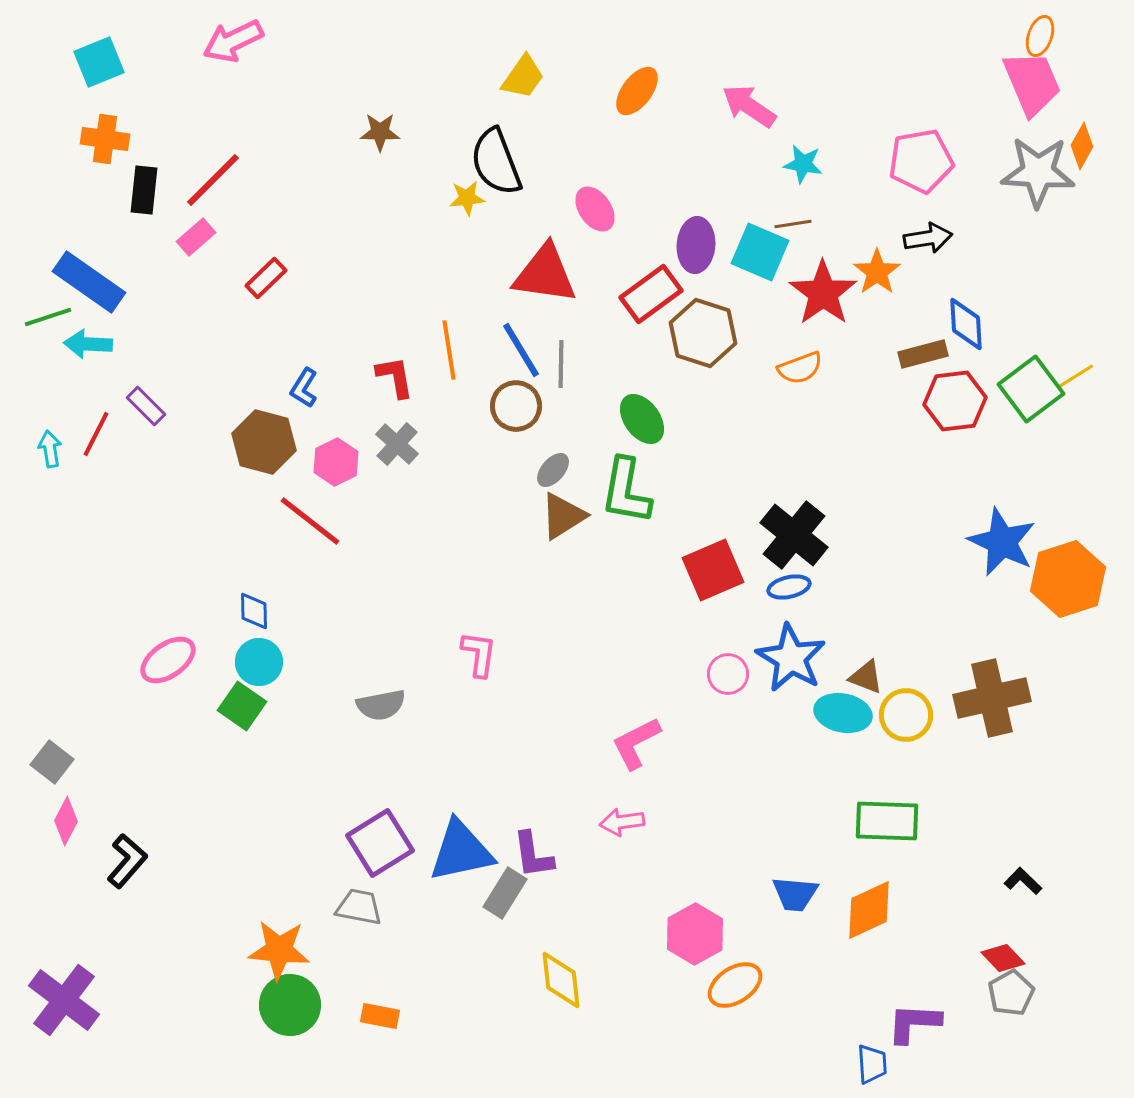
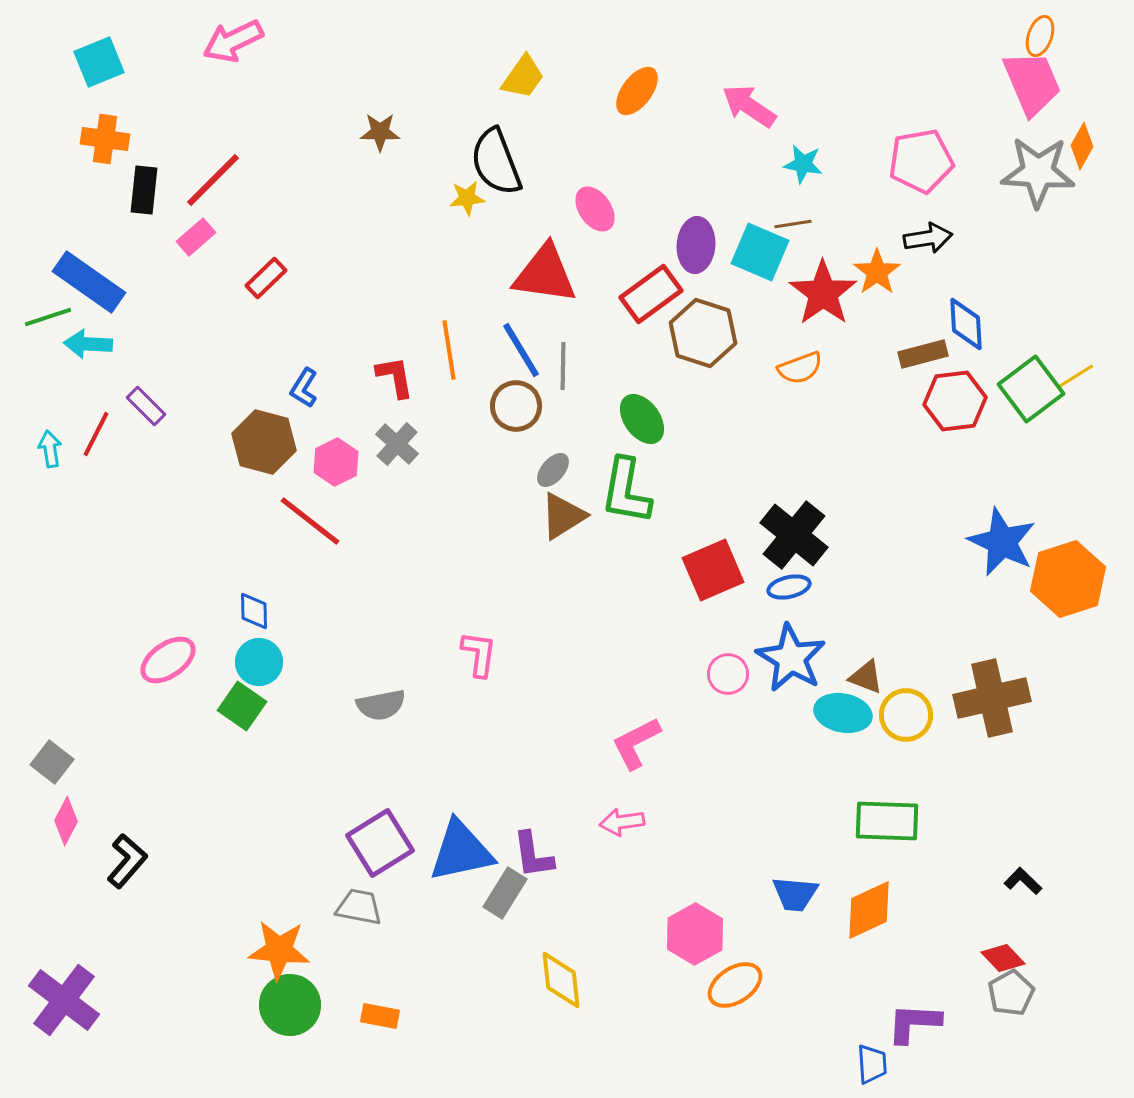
gray line at (561, 364): moved 2 px right, 2 px down
